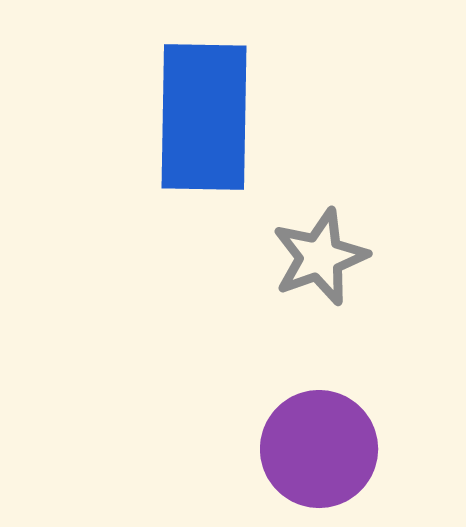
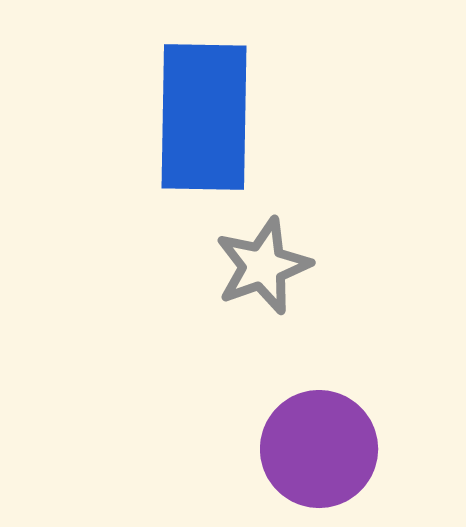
gray star: moved 57 px left, 9 px down
